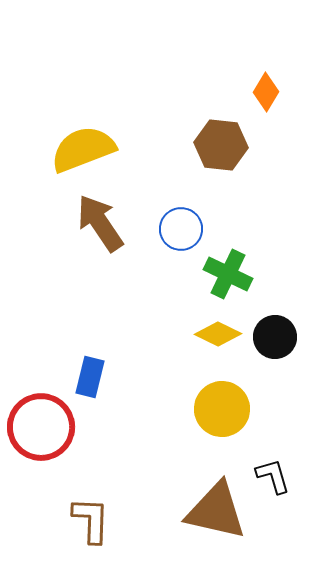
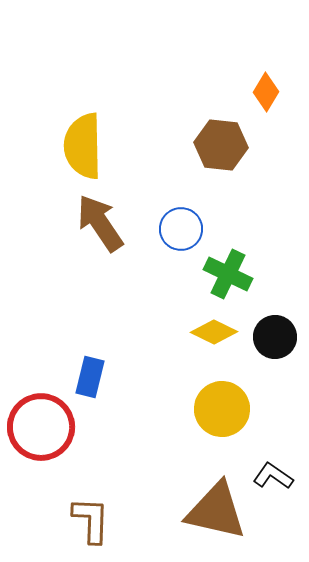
yellow semicircle: moved 3 px up; rotated 70 degrees counterclockwise
yellow diamond: moved 4 px left, 2 px up
black L-shape: rotated 39 degrees counterclockwise
